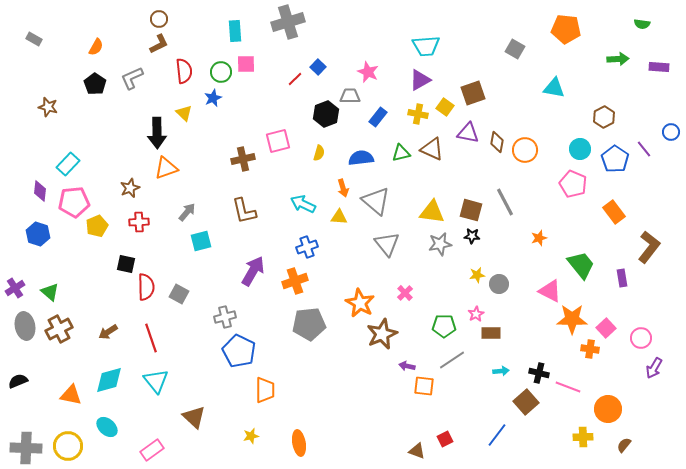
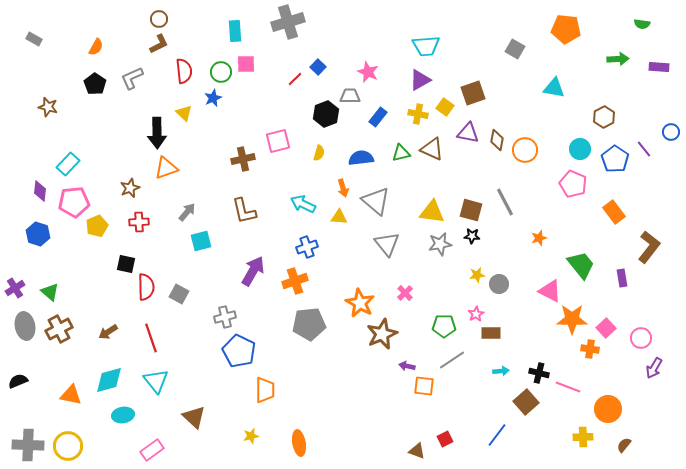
brown diamond at (497, 142): moved 2 px up
cyan ellipse at (107, 427): moved 16 px right, 12 px up; rotated 50 degrees counterclockwise
gray cross at (26, 448): moved 2 px right, 3 px up
